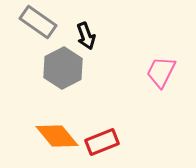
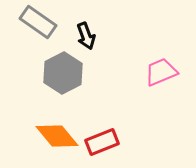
gray hexagon: moved 5 px down
pink trapezoid: rotated 40 degrees clockwise
